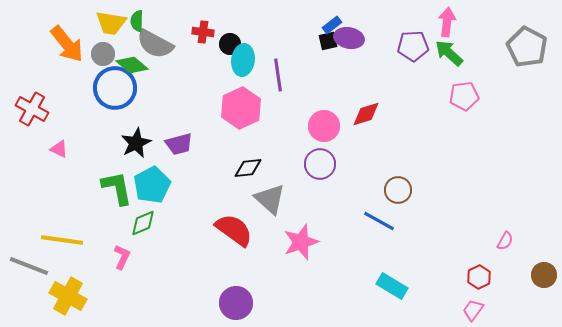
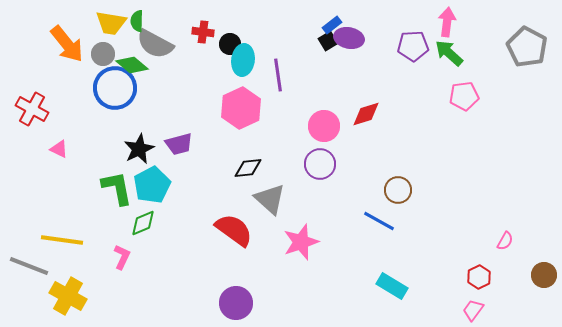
black square at (328, 41): rotated 18 degrees counterclockwise
black star at (136, 143): moved 3 px right, 6 px down
